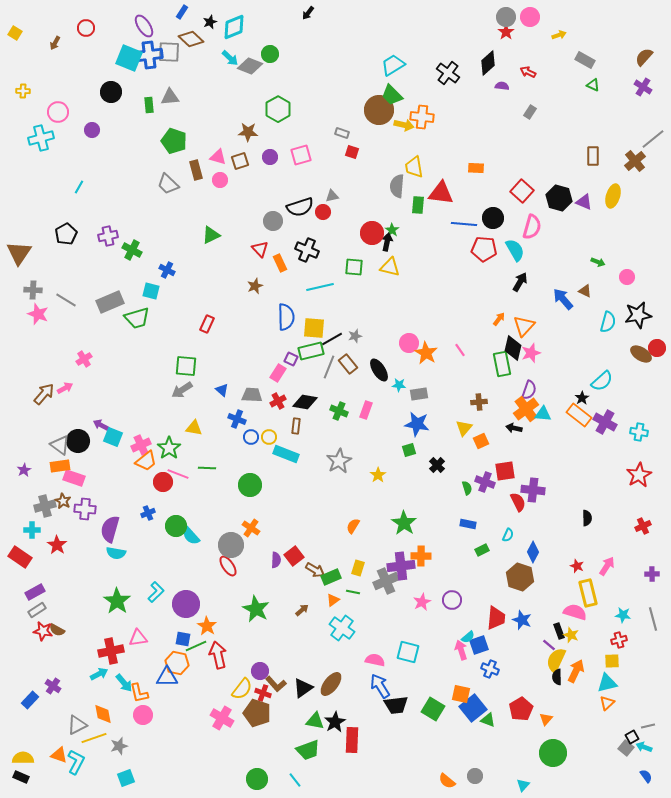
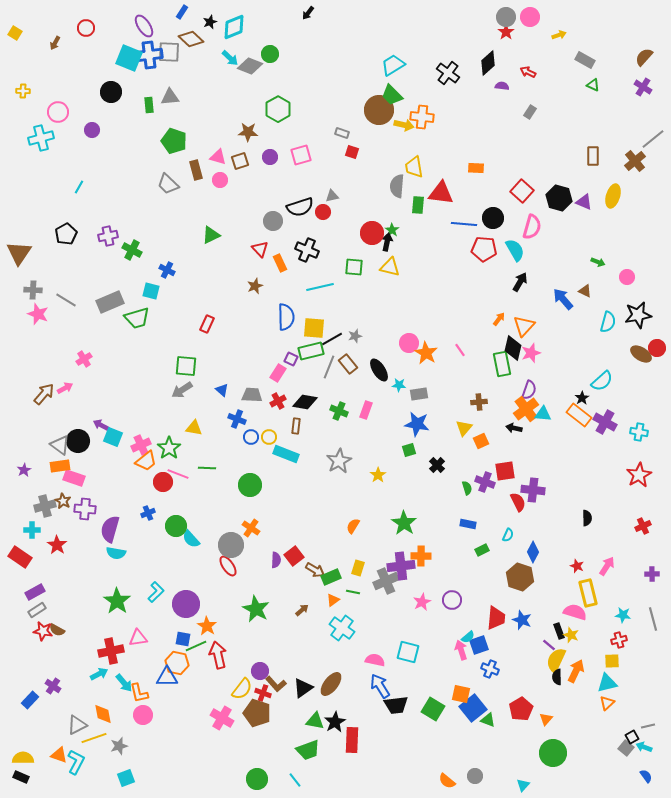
cyan semicircle at (191, 536): moved 3 px down
